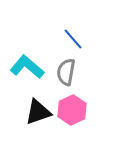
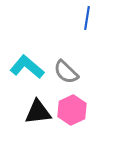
blue line: moved 14 px right, 21 px up; rotated 50 degrees clockwise
gray semicircle: rotated 56 degrees counterclockwise
black triangle: rotated 12 degrees clockwise
